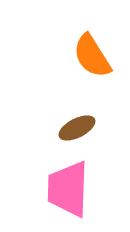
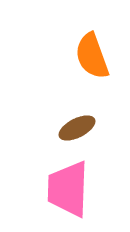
orange semicircle: rotated 12 degrees clockwise
